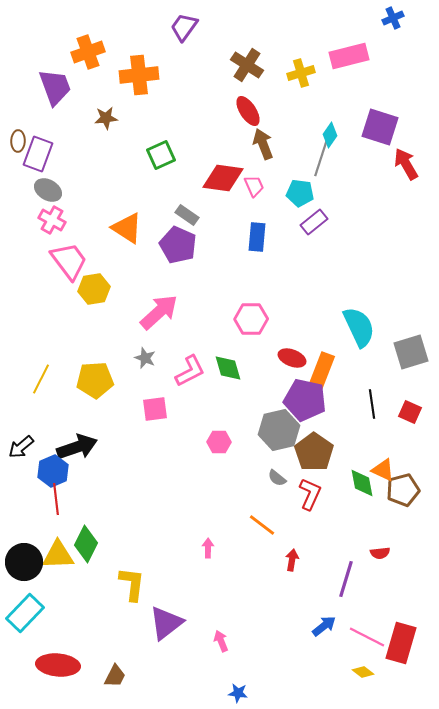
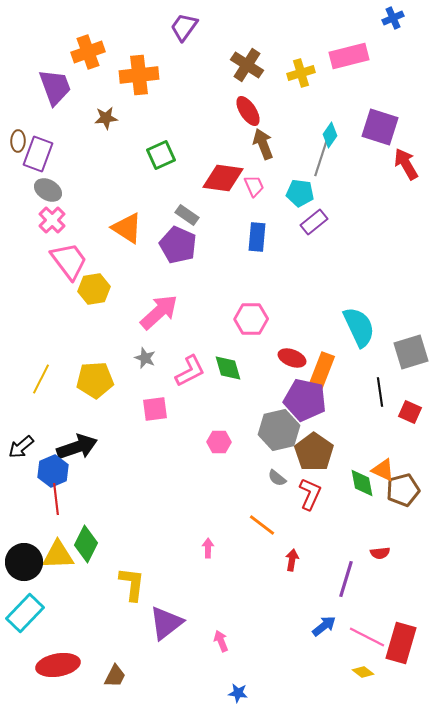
pink cross at (52, 220): rotated 16 degrees clockwise
black line at (372, 404): moved 8 px right, 12 px up
red ellipse at (58, 665): rotated 15 degrees counterclockwise
